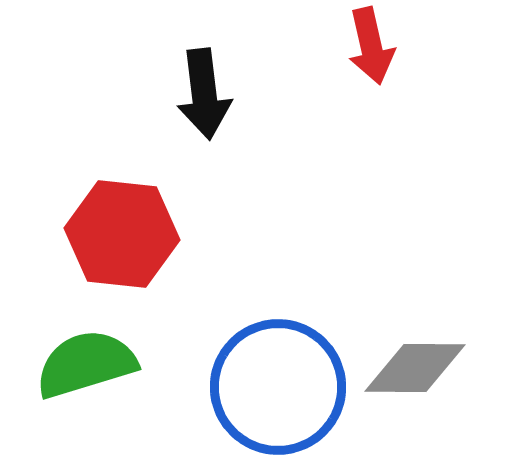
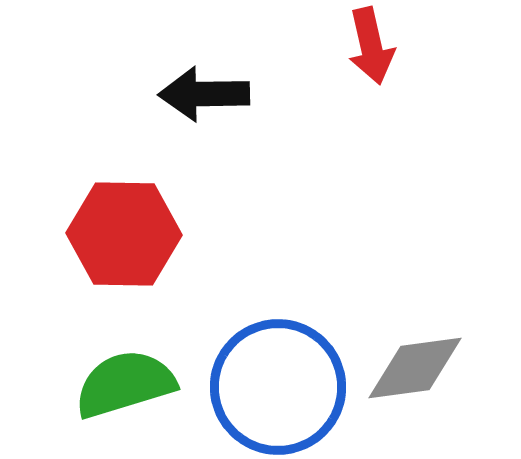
black arrow: rotated 96 degrees clockwise
red hexagon: moved 2 px right; rotated 5 degrees counterclockwise
green semicircle: moved 39 px right, 20 px down
gray diamond: rotated 8 degrees counterclockwise
